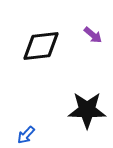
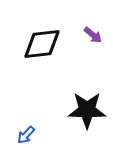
black diamond: moved 1 px right, 2 px up
